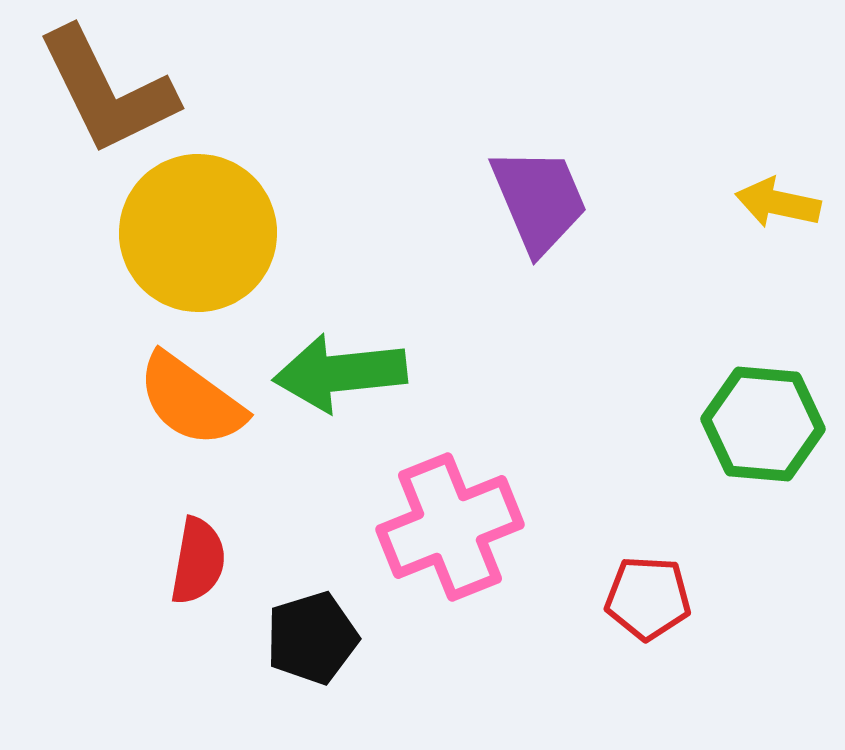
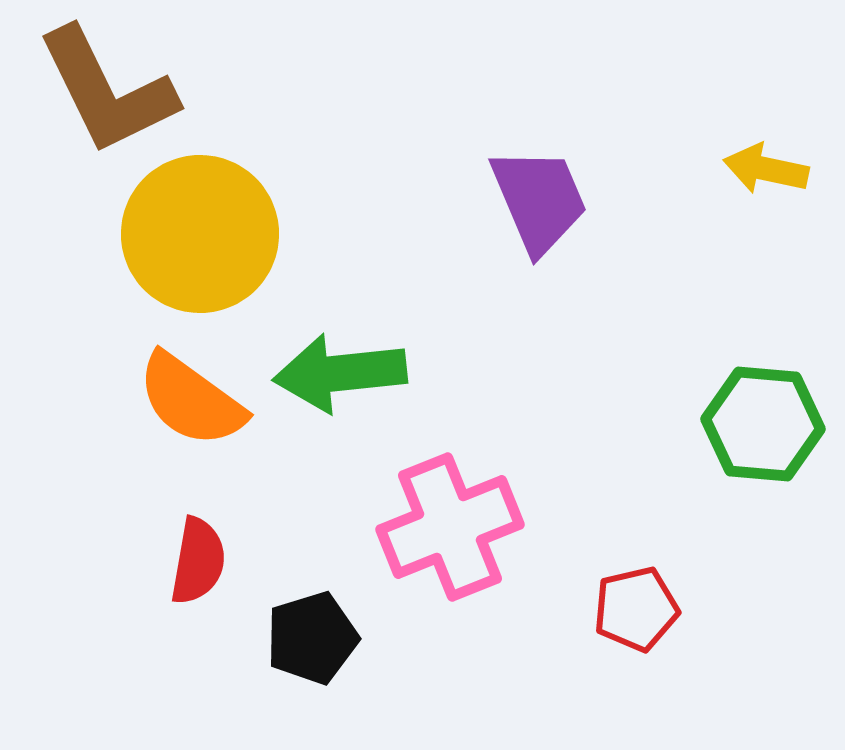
yellow arrow: moved 12 px left, 34 px up
yellow circle: moved 2 px right, 1 px down
red pentagon: moved 12 px left, 11 px down; rotated 16 degrees counterclockwise
